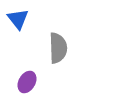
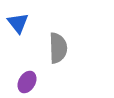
blue triangle: moved 4 px down
